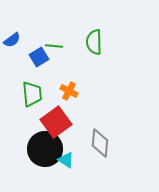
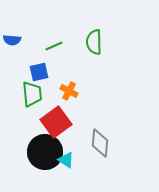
blue semicircle: rotated 42 degrees clockwise
green line: rotated 30 degrees counterclockwise
blue square: moved 15 px down; rotated 18 degrees clockwise
black circle: moved 3 px down
